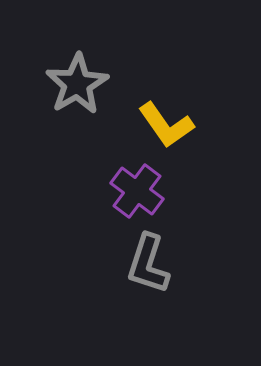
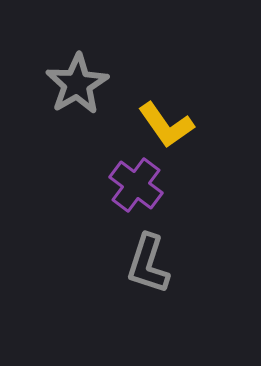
purple cross: moved 1 px left, 6 px up
